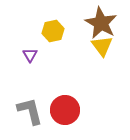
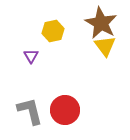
yellow triangle: moved 3 px right
purple triangle: moved 1 px right, 1 px down
